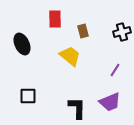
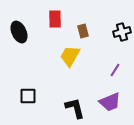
black ellipse: moved 3 px left, 12 px up
yellow trapezoid: rotated 100 degrees counterclockwise
black L-shape: moved 2 px left; rotated 15 degrees counterclockwise
